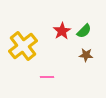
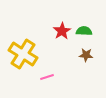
green semicircle: rotated 133 degrees counterclockwise
yellow cross: moved 8 px down; rotated 20 degrees counterclockwise
pink line: rotated 16 degrees counterclockwise
